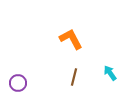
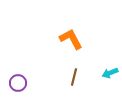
cyan arrow: rotated 77 degrees counterclockwise
